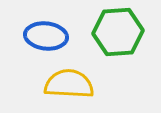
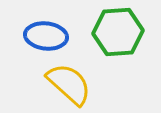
yellow semicircle: rotated 39 degrees clockwise
